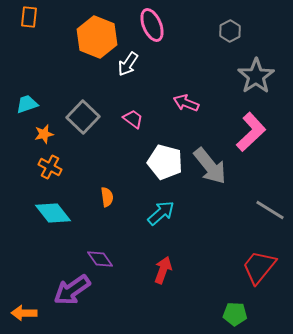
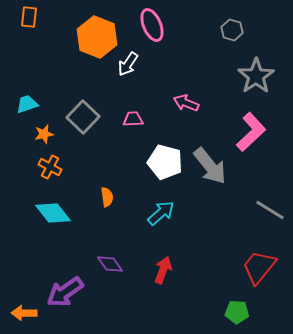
gray hexagon: moved 2 px right, 1 px up; rotated 15 degrees counterclockwise
pink trapezoid: rotated 40 degrees counterclockwise
purple diamond: moved 10 px right, 5 px down
purple arrow: moved 7 px left, 2 px down
green pentagon: moved 2 px right, 2 px up
